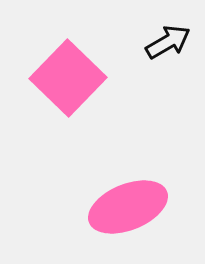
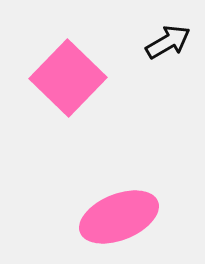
pink ellipse: moved 9 px left, 10 px down
